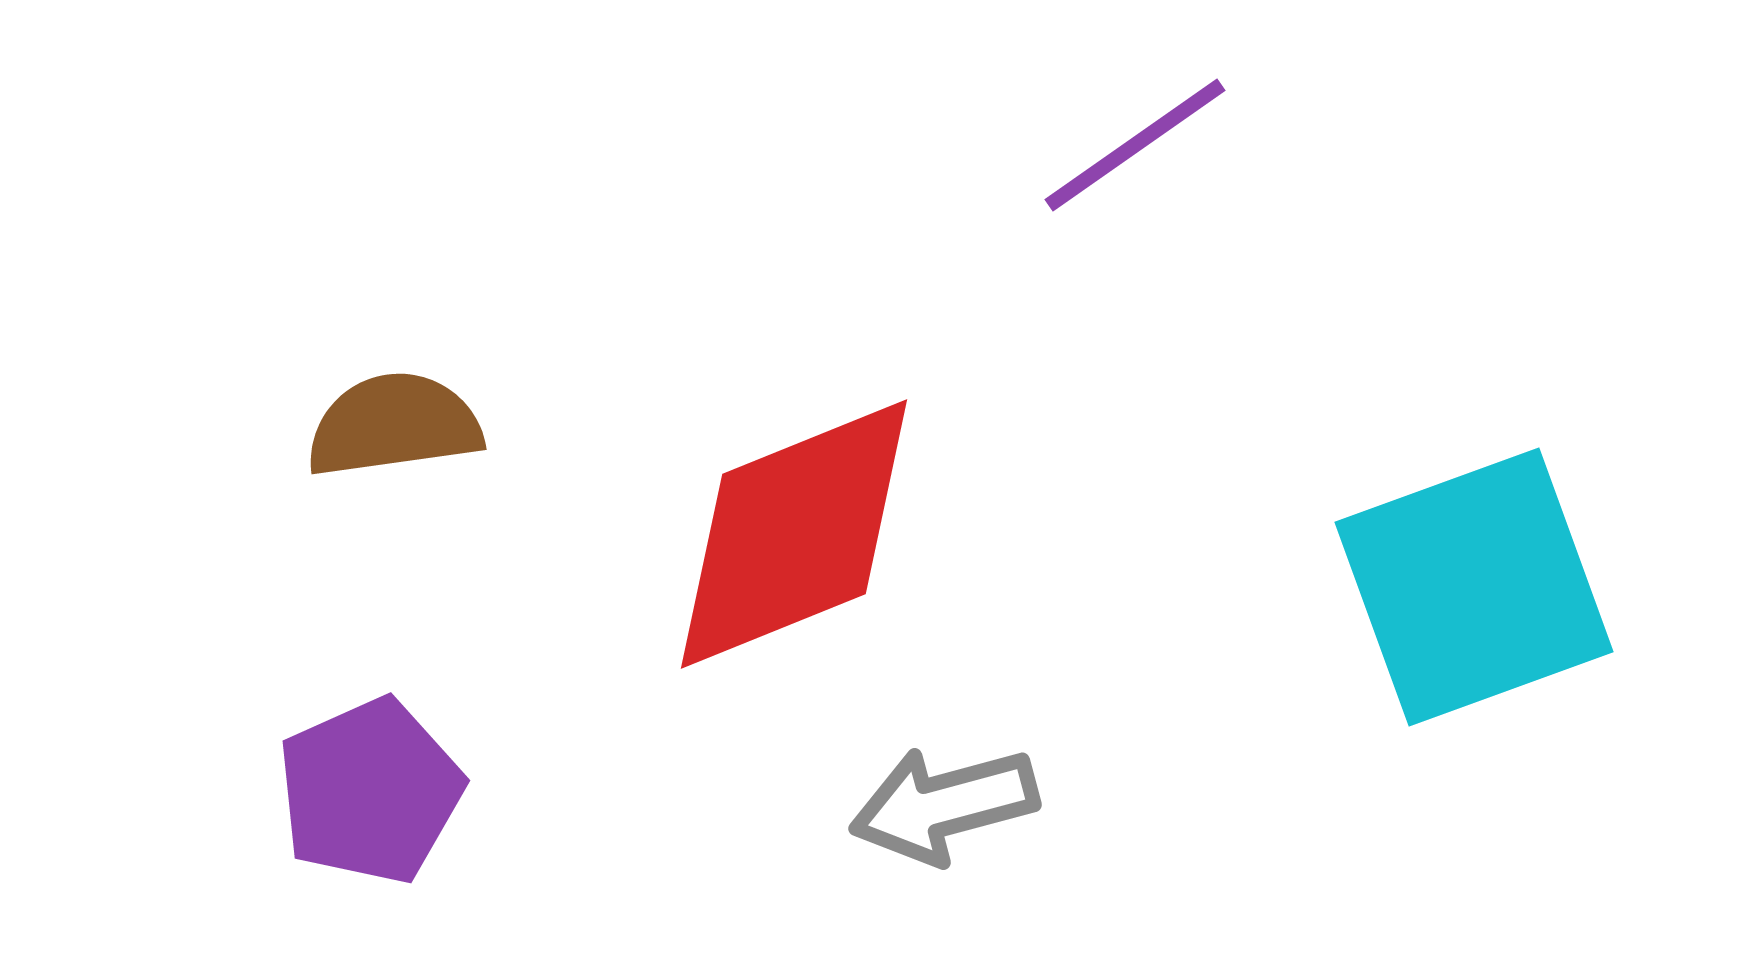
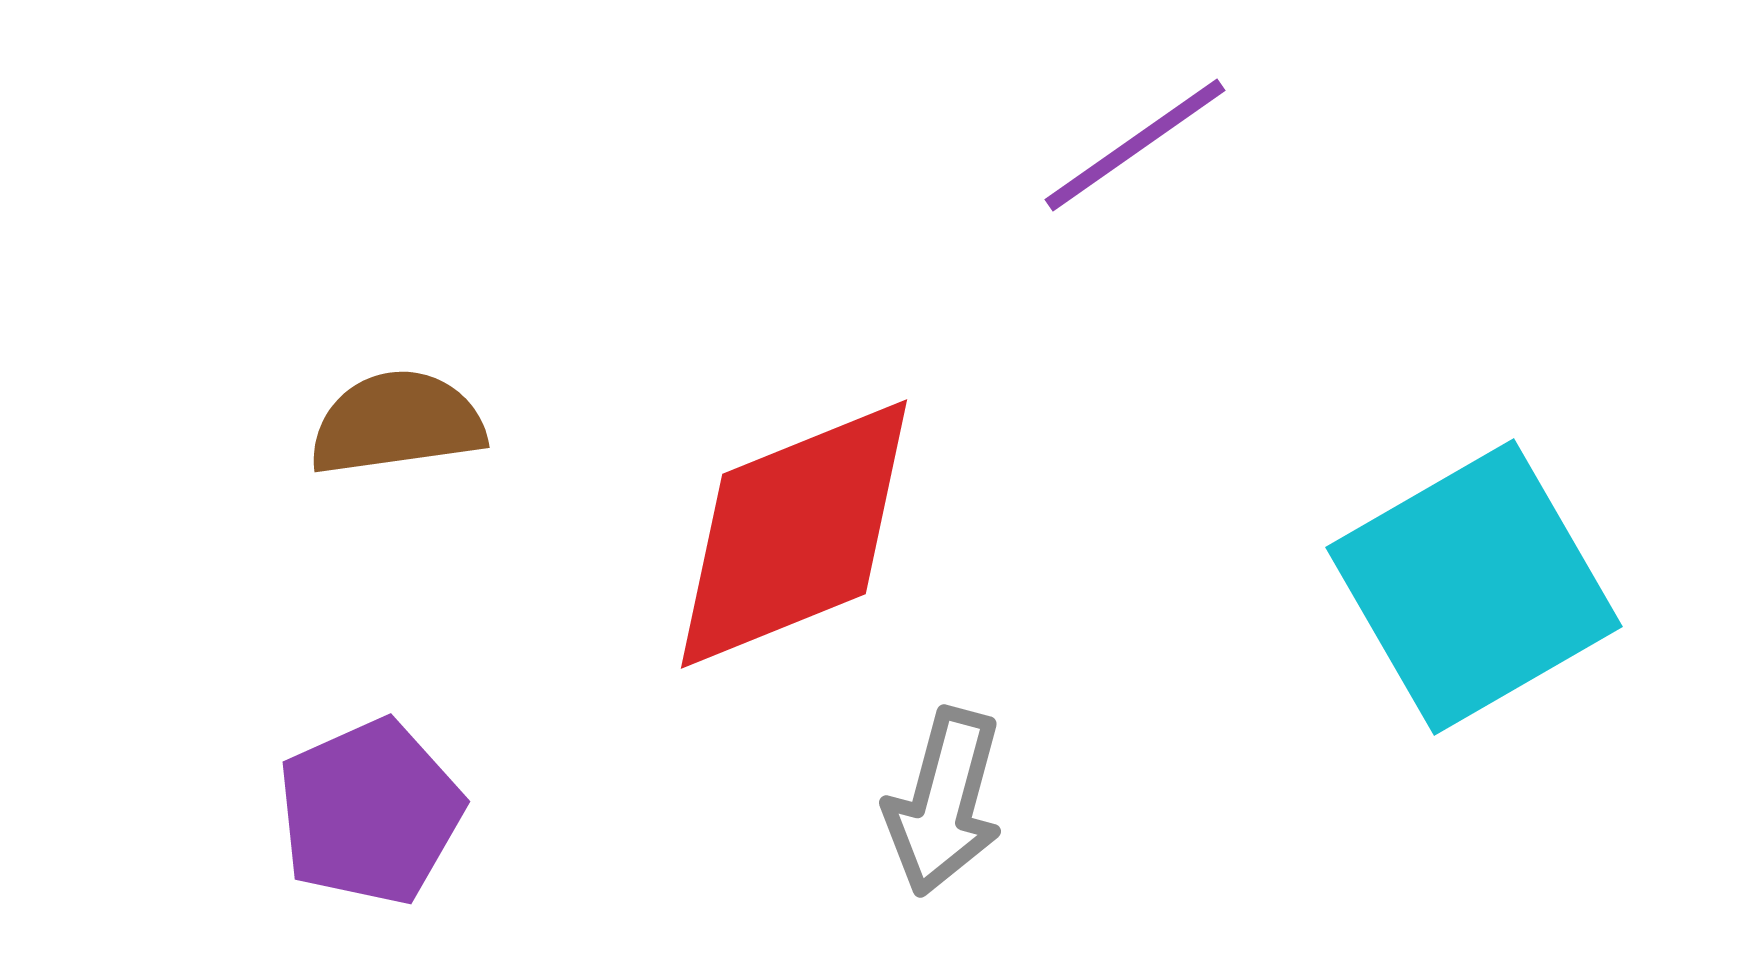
brown semicircle: moved 3 px right, 2 px up
cyan square: rotated 10 degrees counterclockwise
purple pentagon: moved 21 px down
gray arrow: moved 3 px up; rotated 60 degrees counterclockwise
